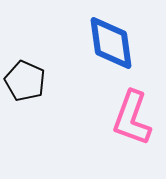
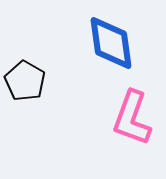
black pentagon: rotated 6 degrees clockwise
